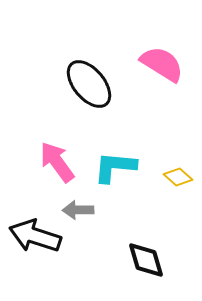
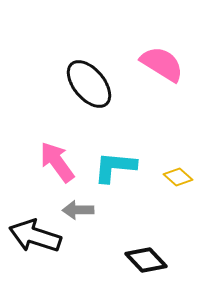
black diamond: rotated 27 degrees counterclockwise
